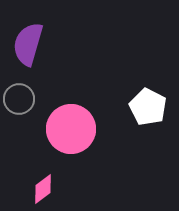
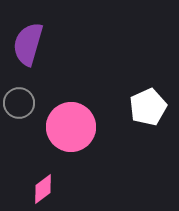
gray circle: moved 4 px down
white pentagon: rotated 21 degrees clockwise
pink circle: moved 2 px up
